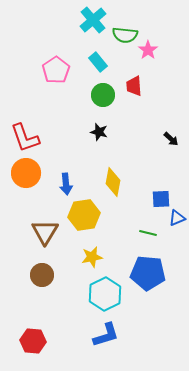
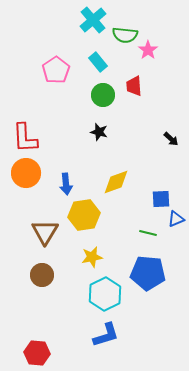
red L-shape: rotated 16 degrees clockwise
yellow diamond: moved 3 px right; rotated 60 degrees clockwise
blue triangle: moved 1 px left, 1 px down
red hexagon: moved 4 px right, 12 px down
